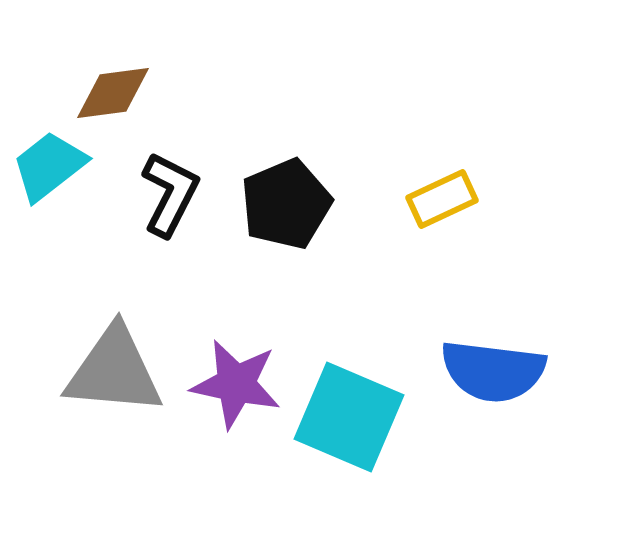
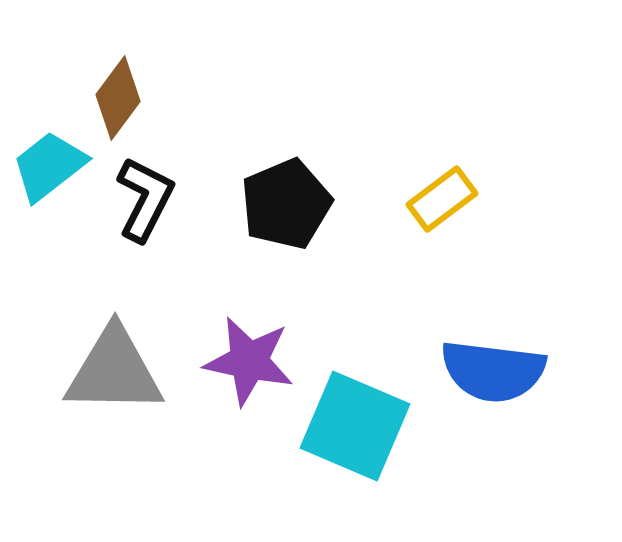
brown diamond: moved 5 px right, 5 px down; rotated 46 degrees counterclockwise
black L-shape: moved 25 px left, 5 px down
yellow rectangle: rotated 12 degrees counterclockwise
gray triangle: rotated 4 degrees counterclockwise
purple star: moved 13 px right, 23 px up
cyan square: moved 6 px right, 9 px down
